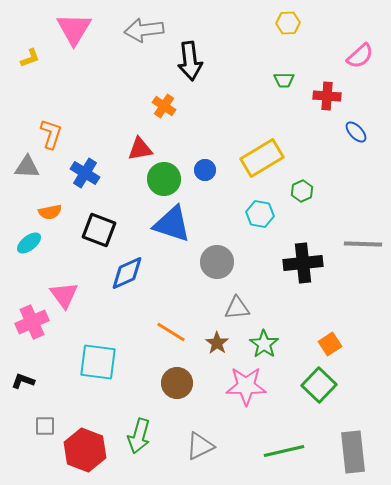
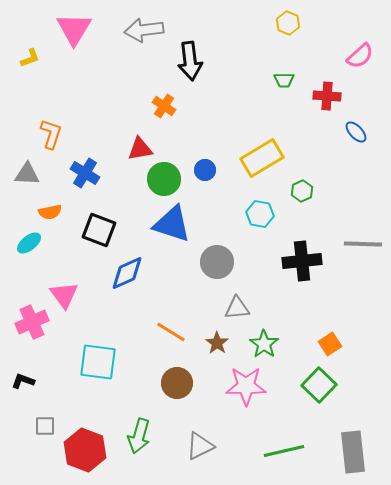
yellow hexagon at (288, 23): rotated 25 degrees clockwise
gray triangle at (27, 167): moved 7 px down
black cross at (303, 263): moved 1 px left, 2 px up
